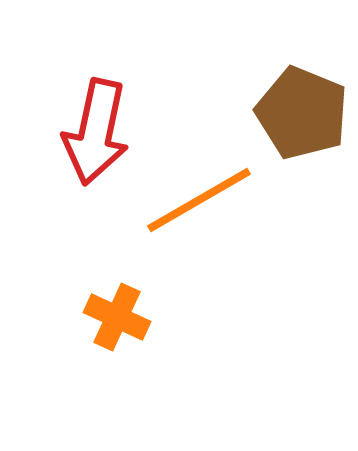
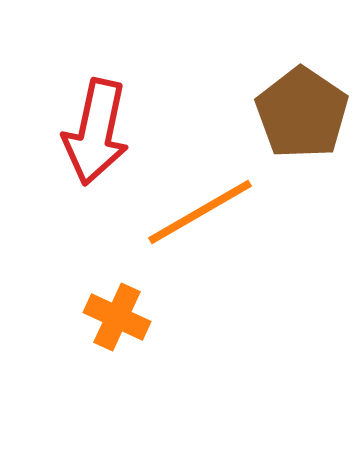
brown pentagon: rotated 12 degrees clockwise
orange line: moved 1 px right, 12 px down
